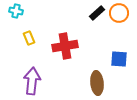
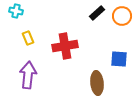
orange circle: moved 3 px right, 3 px down
yellow rectangle: moved 1 px left
purple arrow: moved 4 px left, 6 px up
